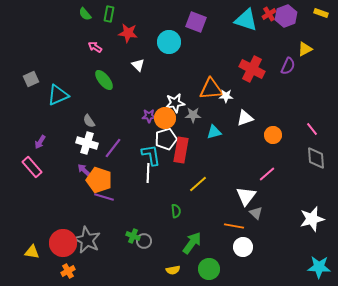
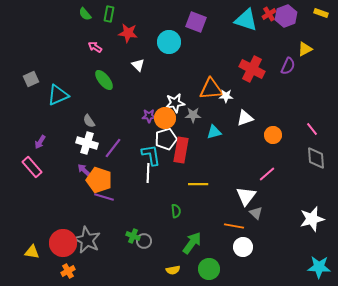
yellow line at (198, 184): rotated 42 degrees clockwise
